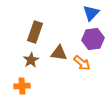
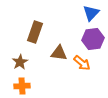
brown star: moved 11 px left, 2 px down
